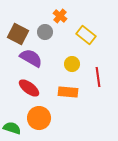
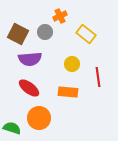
orange cross: rotated 24 degrees clockwise
yellow rectangle: moved 1 px up
purple semicircle: moved 1 px left, 1 px down; rotated 145 degrees clockwise
